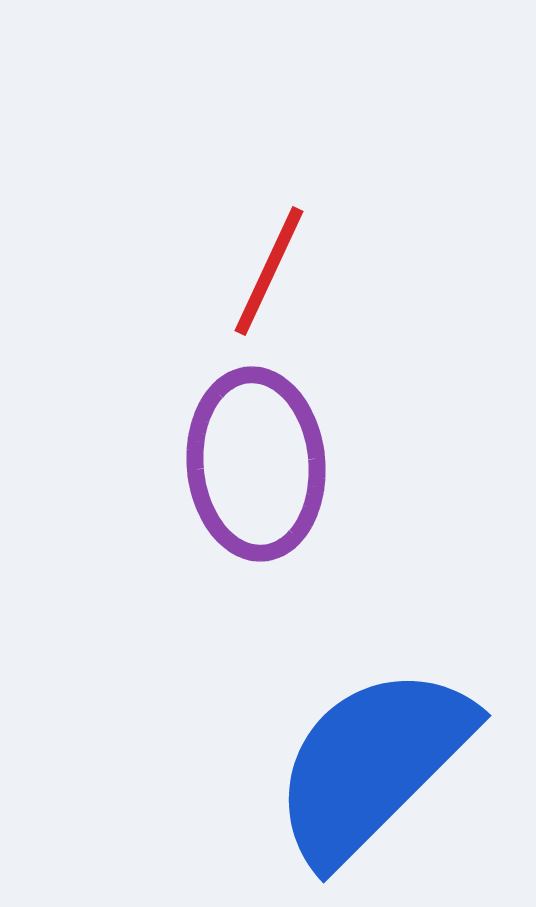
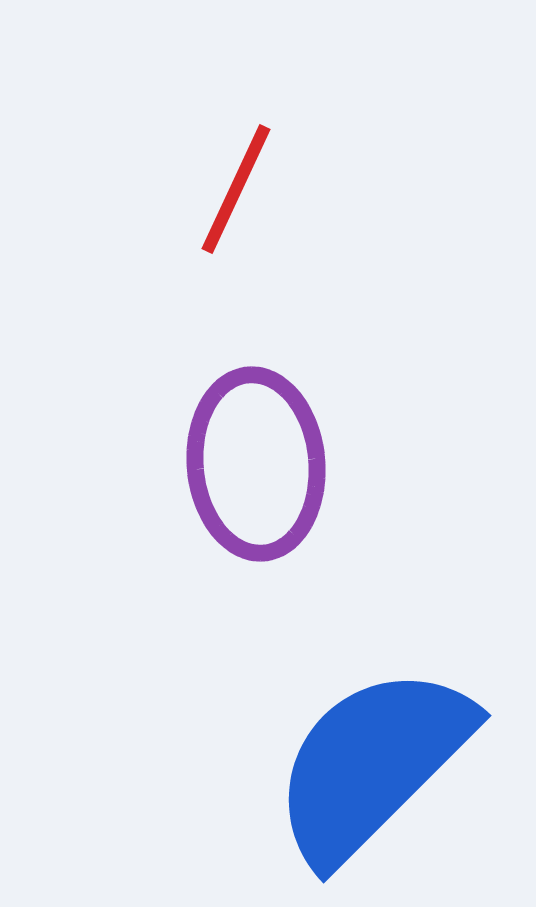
red line: moved 33 px left, 82 px up
